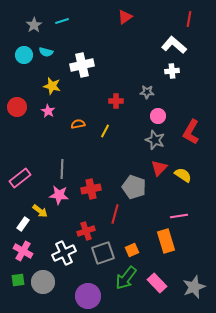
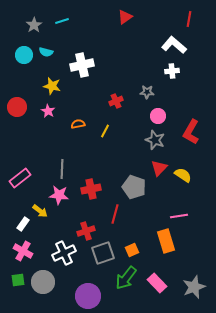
red cross at (116, 101): rotated 24 degrees counterclockwise
